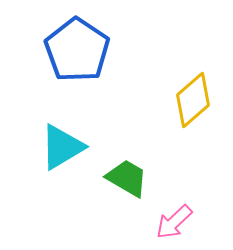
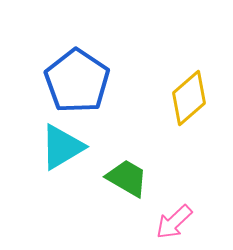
blue pentagon: moved 31 px down
yellow diamond: moved 4 px left, 2 px up
